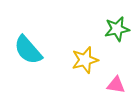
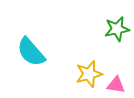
cyan semicircle: moved 3 px right, 2 px down
yellow star: moved 4 px right, 14 px down
